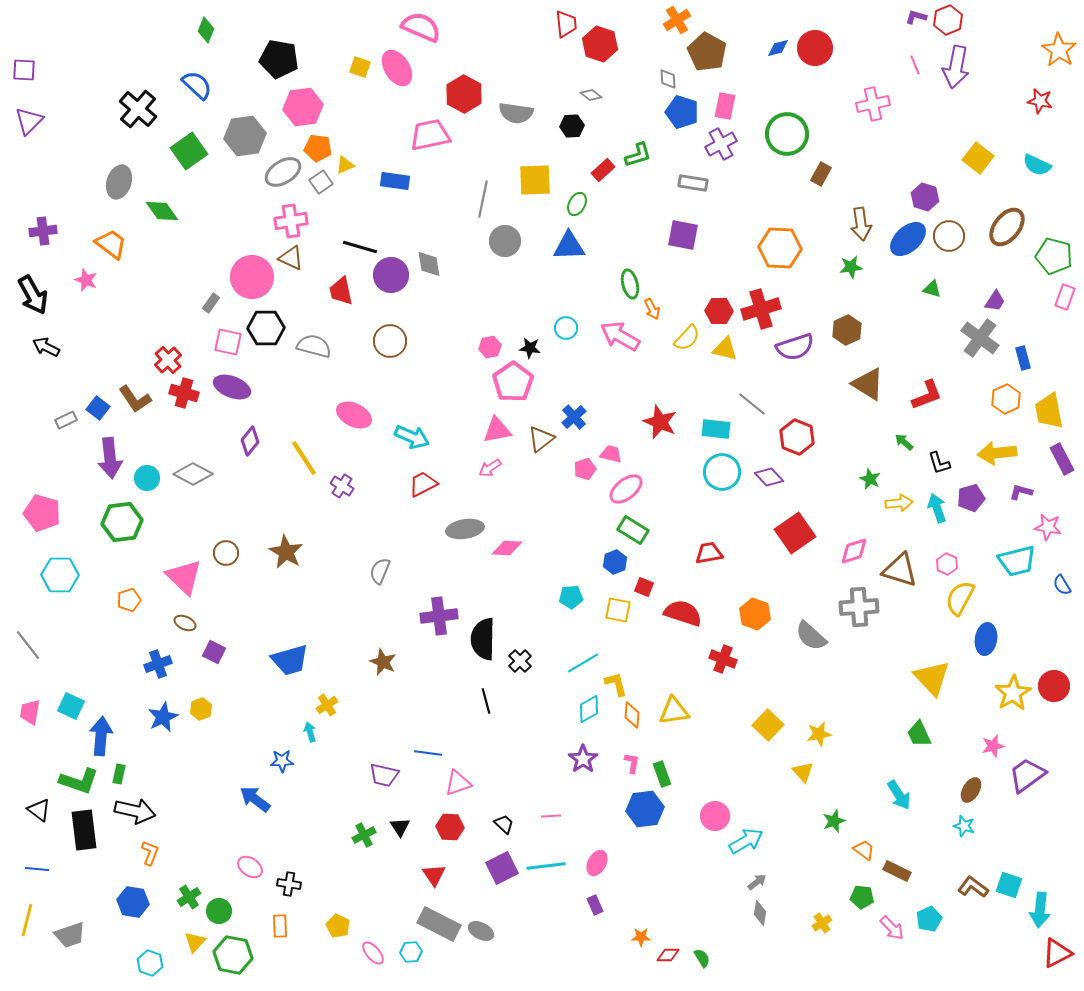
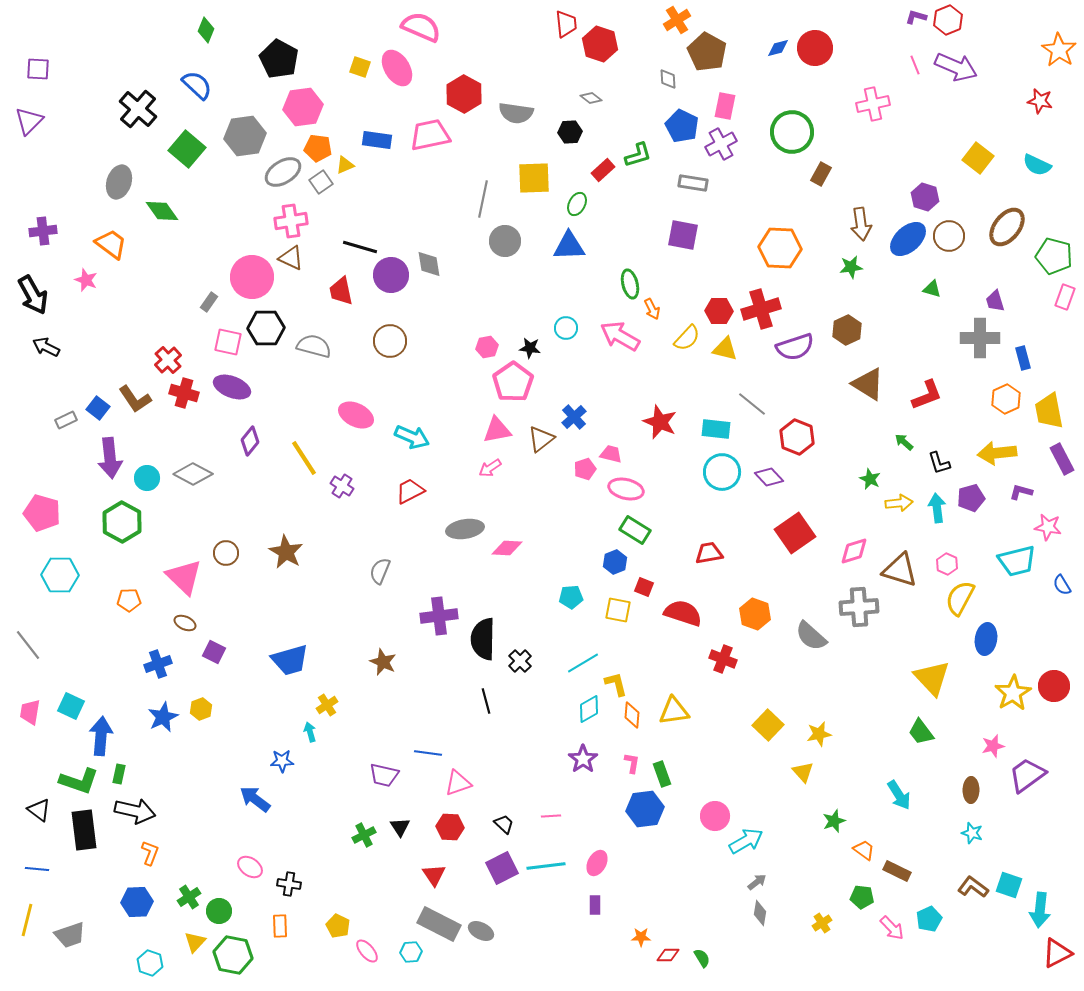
black pentagon at (279, 59): rotated 18 degrees clockwise
purple arrow at (956, 67): rotated 78 degrees counterclockwise
purple square at (24, 70): moved 14 px right, 1 px up
gray diamond at (591, 95): moved 3 px down
blue pentagon at (682, 112): moved 14 px down; rotated 8 degrees clockwise
black hexagon at (572, 126): moved 2 px left, 6 px down
green circle at (787, 134): moved 5 px right, 2 px up
green square at (189, 151): moved 2 px left, 2 px up; rotated 15 degrees counterclockwise
yellow square at (535, 180): moved 1 px left, 2 px up
blue rectangle at (395, 181): moved 18 px left, 41 px up
purple trapezoid at (995, 301): rotated 130 degrees clockwise
gray rectangle at (211, 303): moved 2 px left, 1 px up
gray cross at (980, 338): rotated 36 degrees counterclockwise
pink hexagon at (490, 347): moved 3 px left
pink ellipse at (354, 415): moved 2 px right
red trapezoid at (423, 484): moved 13 px left, 7 px down
pink ellipse at (626, 489): rotated 52 degrees clockwise
cyan arrow at (937, 508): rotated 12 degrees clockwise
green hexagon at (122, 522): rotated 24 degrees counterclockwise
green rectangle at (633, 530): moved 2 px right
orange pentagon at (129, 600): rotated 15 degrees clockwise
green trapezoid at (919, 734): moved 2 px right, 2 px up; rotated 12 degrees counterclockwise
brown ellipse at (971, 790): rotated 30 degrees counterclockwise
cyan star at (964, 826): moved 8 px right, 7 px down
blue hexagon at (133, 902): moved 4 px right; rotated 12 degrees counterclockwise
purple rectangle at (595, 905): rotated 24 degrees clockwise
pink ellipse at (373, 953): moved 6 px left, 2 px up
